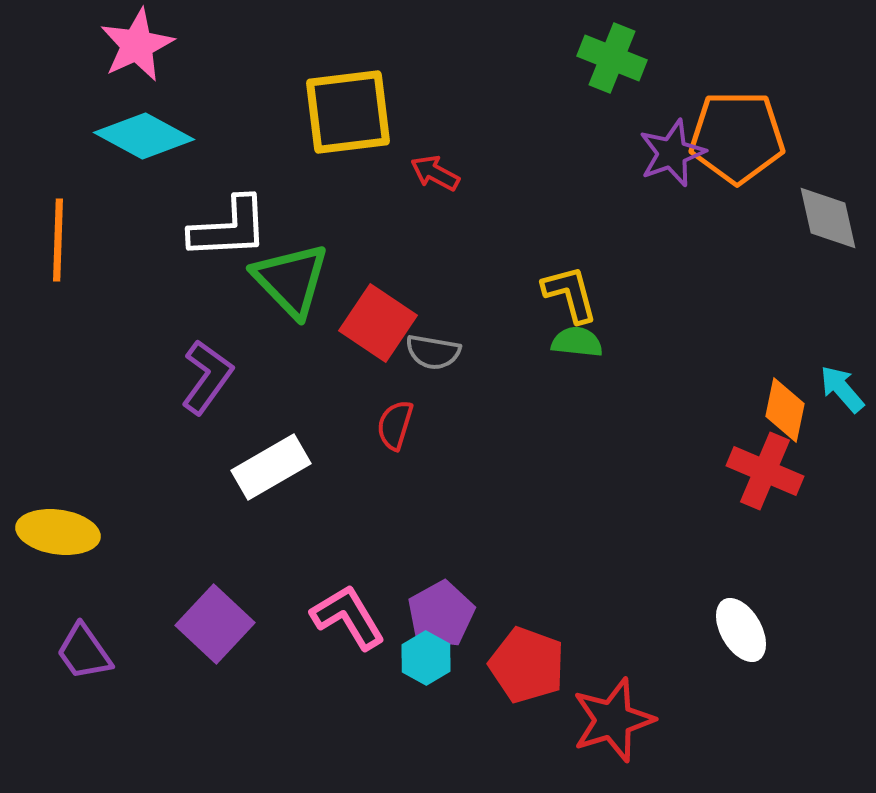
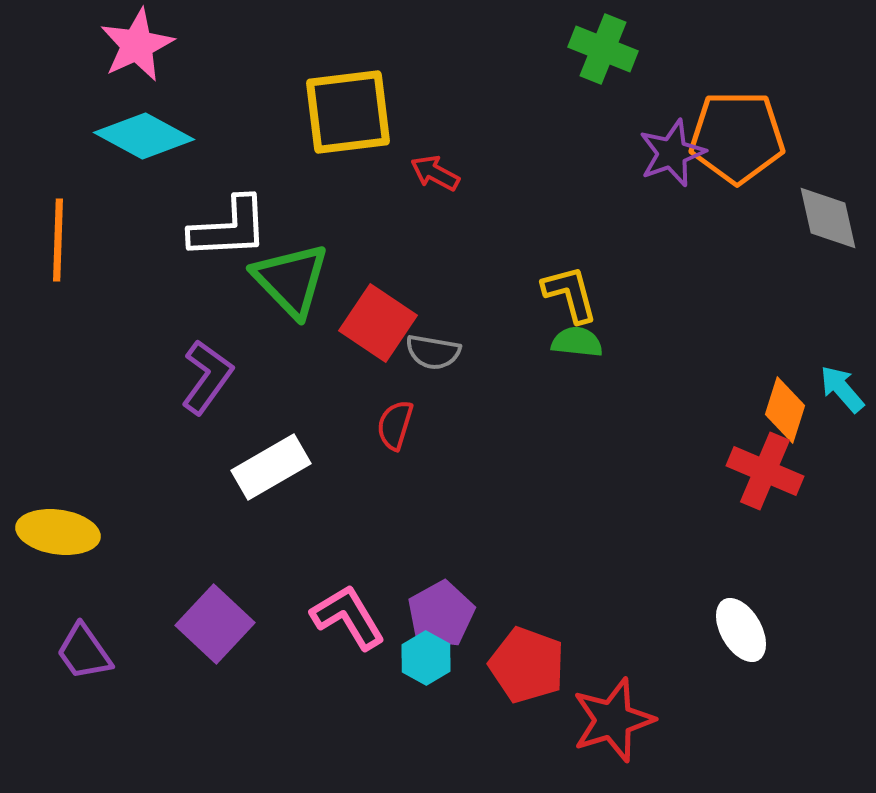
green cross: moved 9 px left, 9 px up
orange diamond: rotated 6 degrees clockwise
